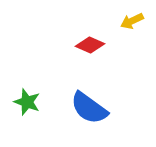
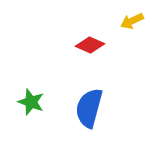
green star: moved 4 px right
blue semicircle: rotated 69 degrees clockwise
